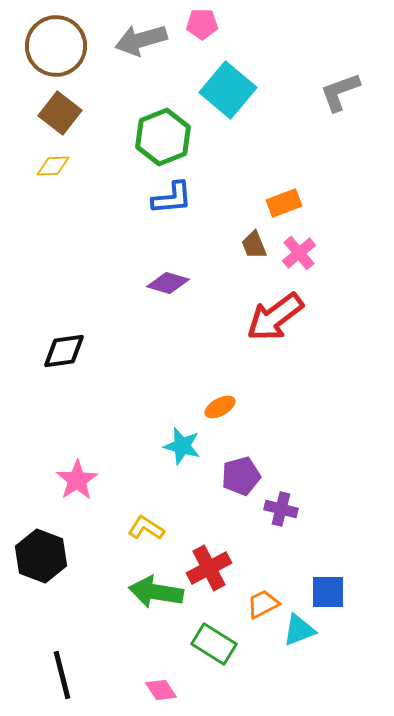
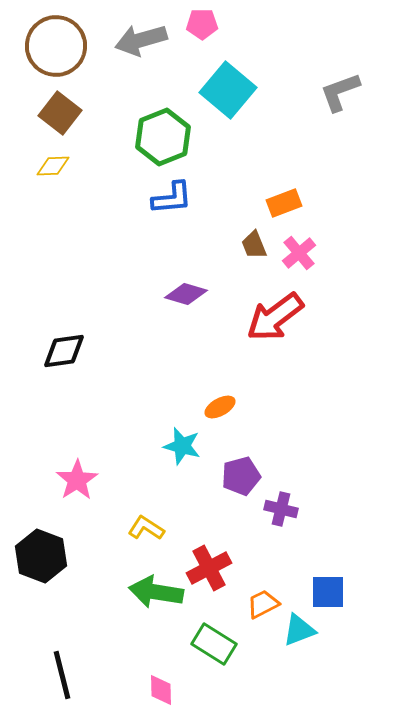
purple diamond: moved 18 px right, 11 px down
pink diamond: rotated 32 degrees clockwise
